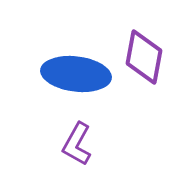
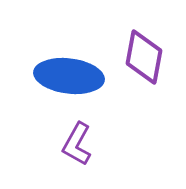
blue ellipse: moved 7 px left, 2 px down
